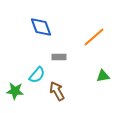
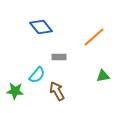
blue diamond: rotated 20 degrees counterclockwise
